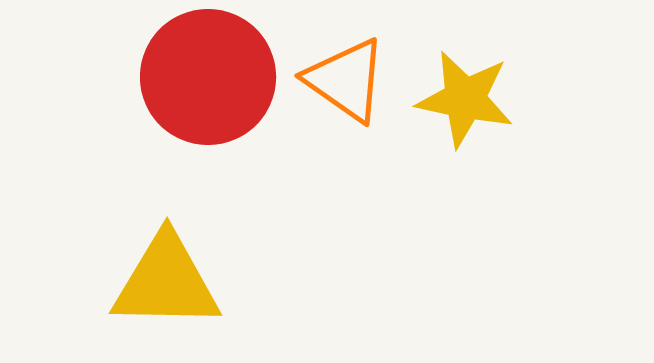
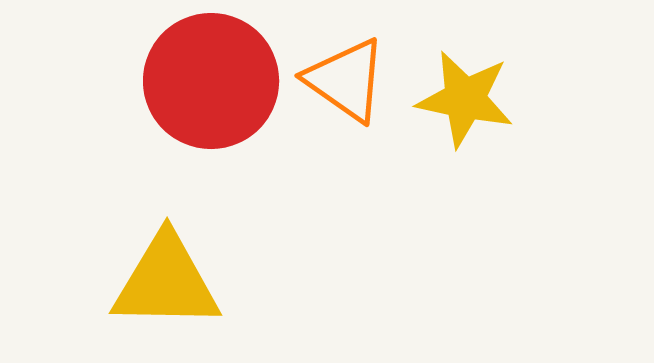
red circle: moved 3 px right, 4 px down
